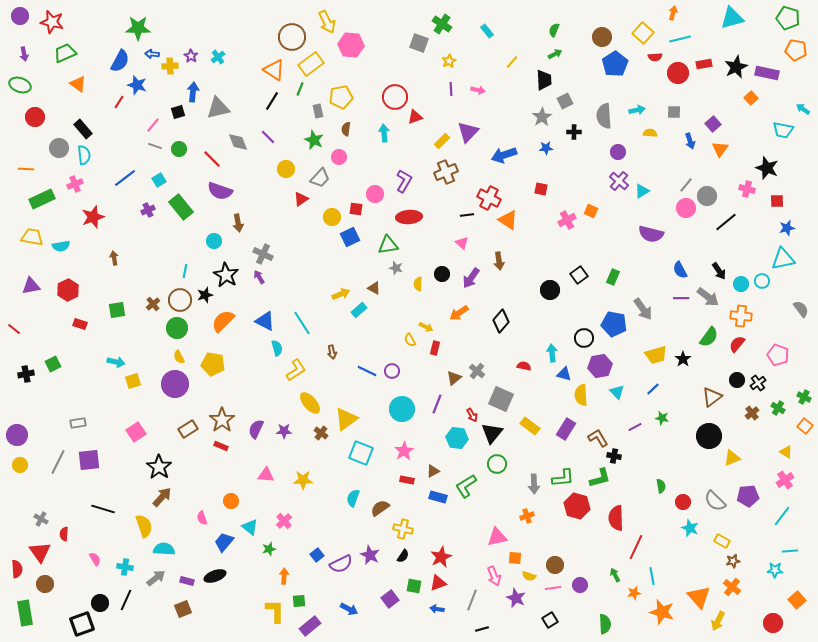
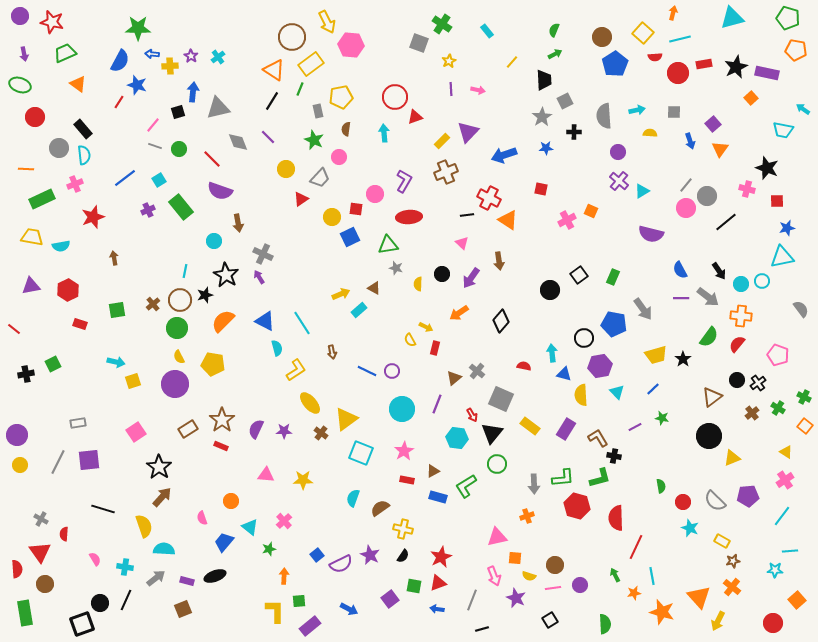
cyan triangle at (783, 259): moved 1 px left, 2 px up
